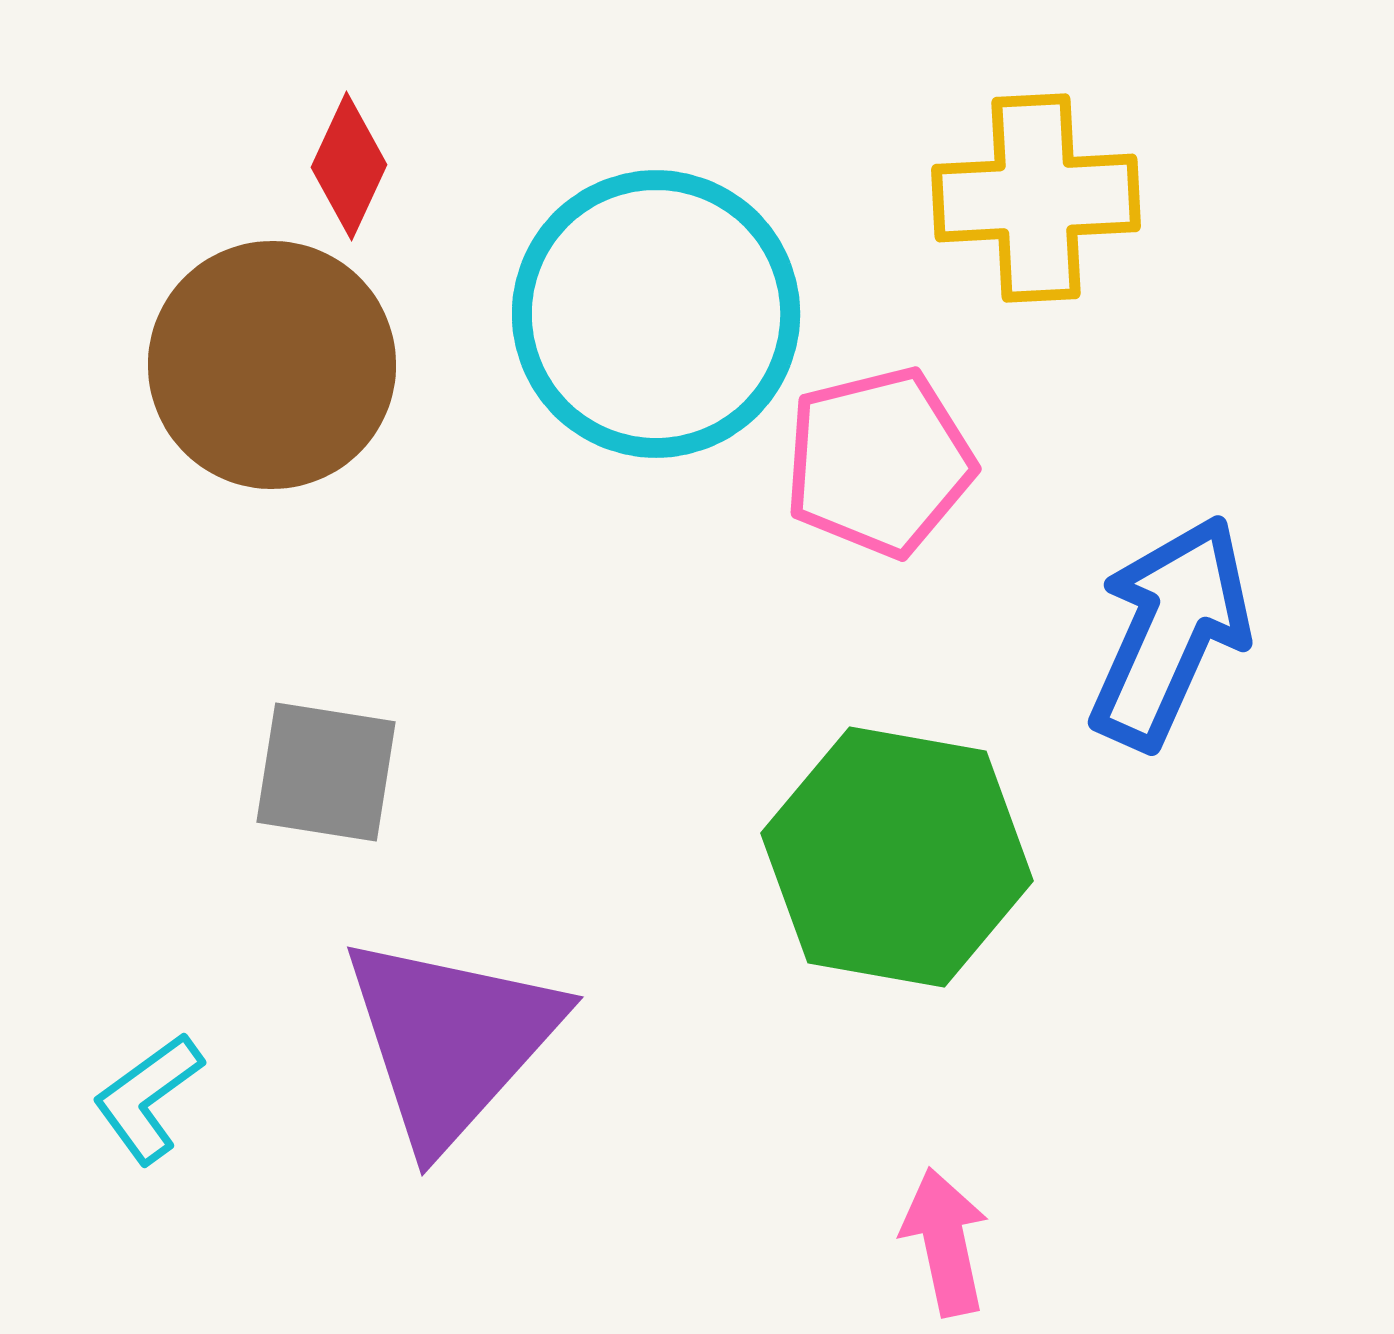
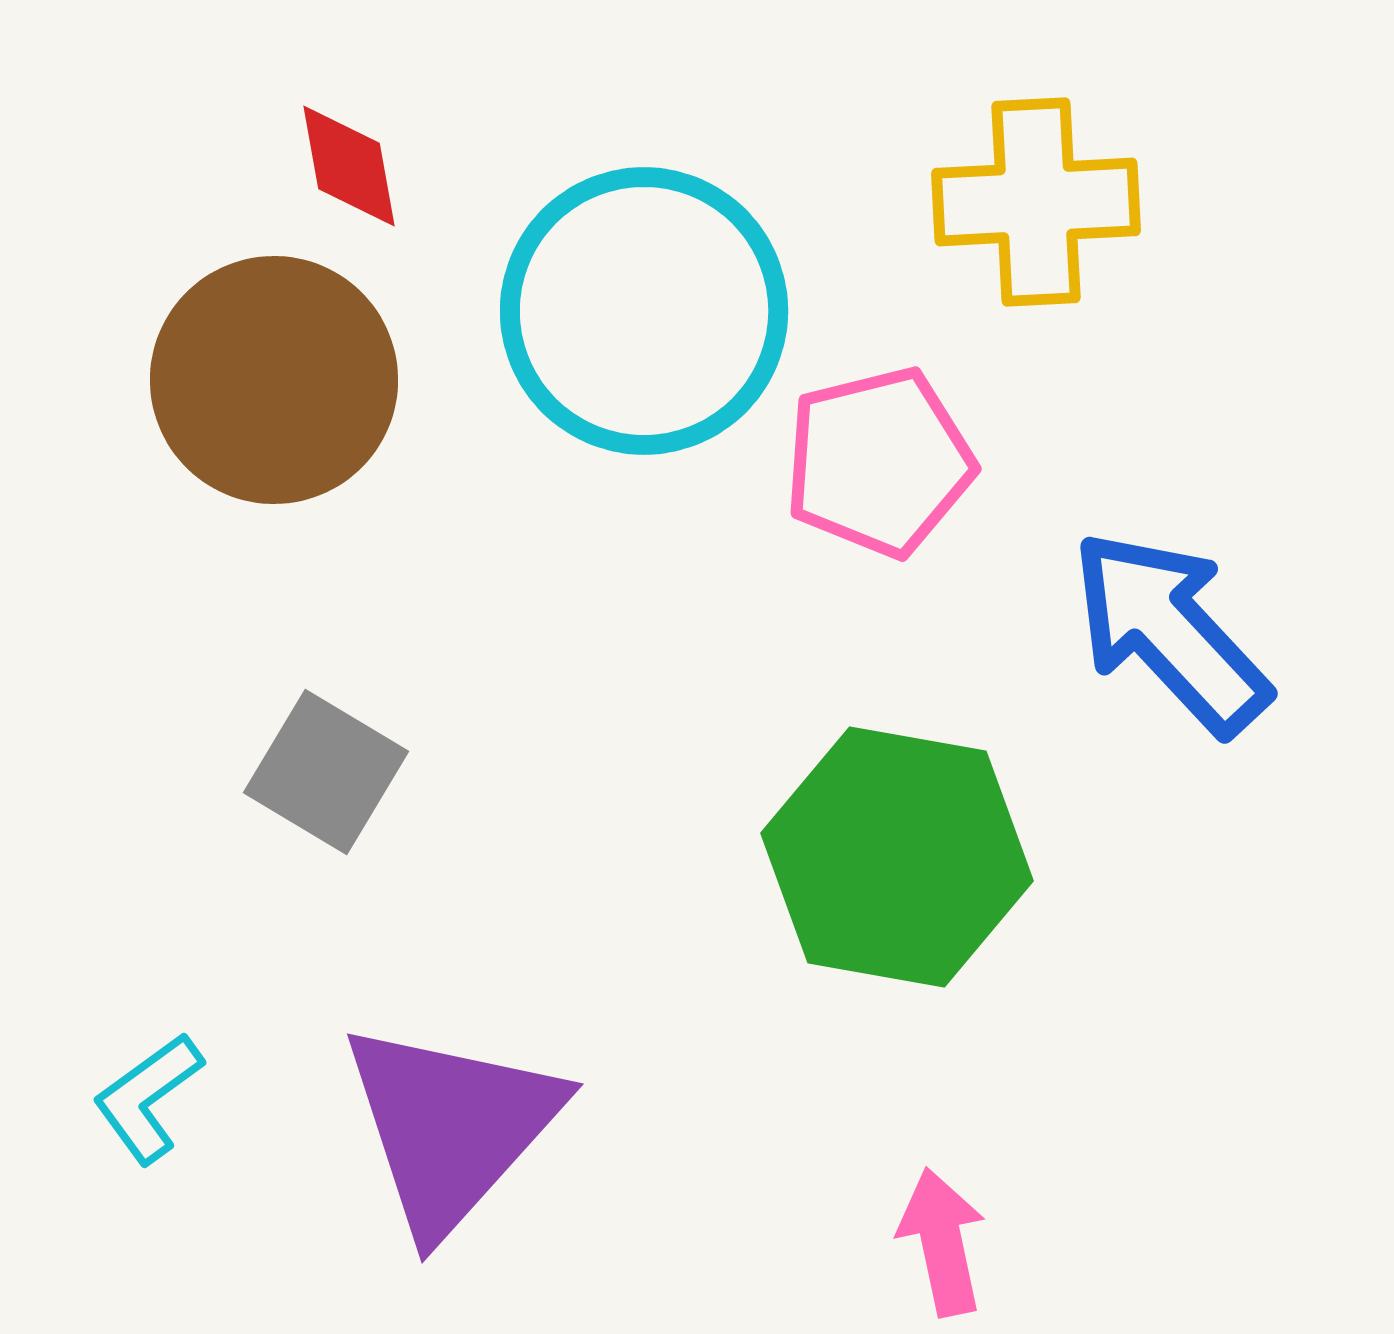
red diamond: rotated 35 degrees counterclockwise
yellow cross: moved 4 px down
cyan circle: moved 12 px left, 3 px up
brown circle: moved 2 px right, 15 px down
blue arrow: rotated 67 degrees counterclockwise
gray square: rotated 22 degrees clockwise
purple triangle: moved 87 px down
pink arrow: moved 3 px left
